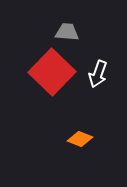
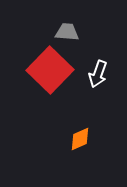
red square: moved 2 px left, 2 px up
orange diamond: rotated 45 degrees counterclockwise
